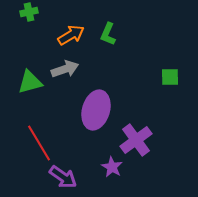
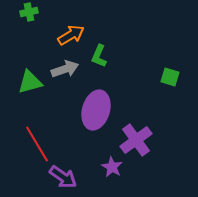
green L-shape: moved 9 px left, 22 px down
green square: rotated 18 degrees clockwise
red line: moved 2 px left, 1 px down
